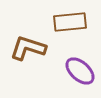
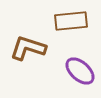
brown rectangle: moved 1 px right, 1 px up
